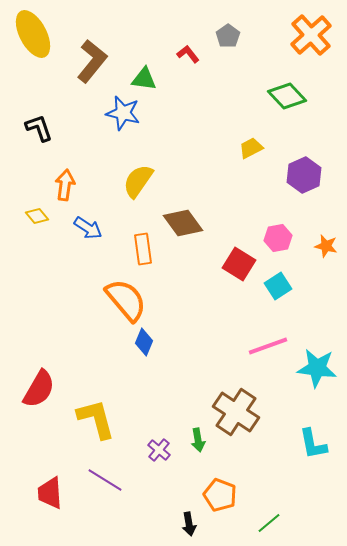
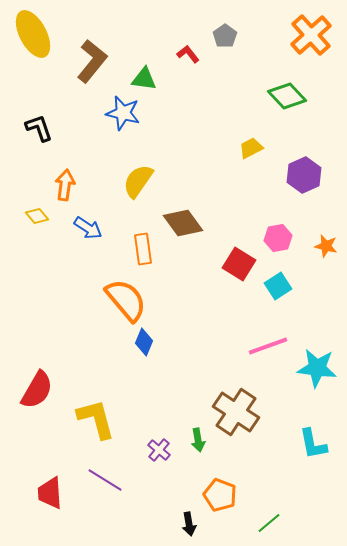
gray pentagon: moved 3 px left
red semicircle: moved 2 px left, 1 px down
